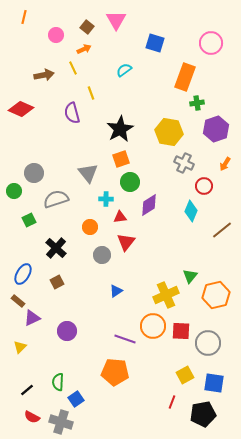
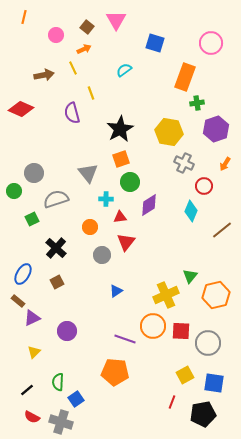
green square at (29, 220): moved 3 px right, 1 px up
yellow triangle at (20, 347): moved 14 px right, 5 px down
